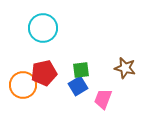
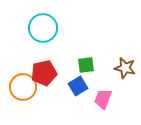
green square: moved 5 px right, 5 px up
orange circle: moved 2 px down
